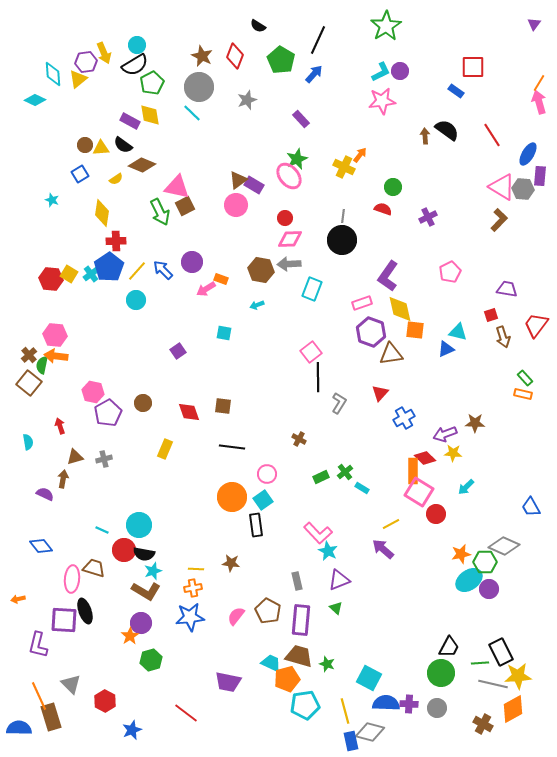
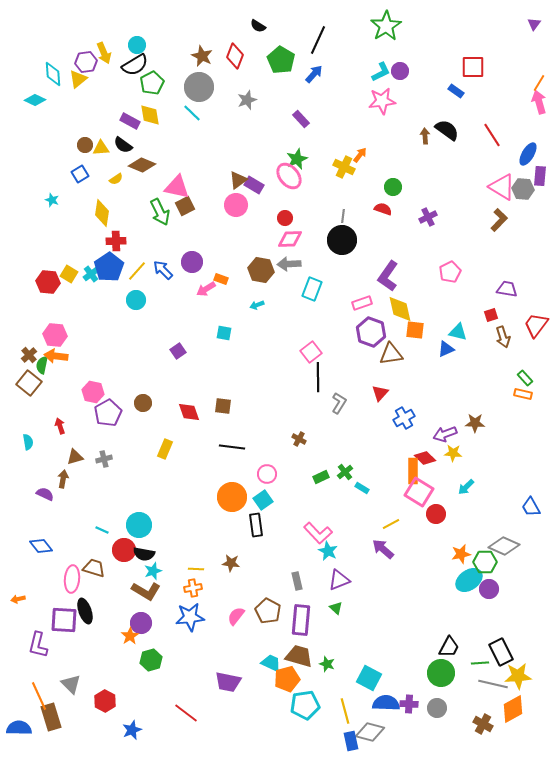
red hexagon at (51, 279): moved 3 px left, 3 px down
